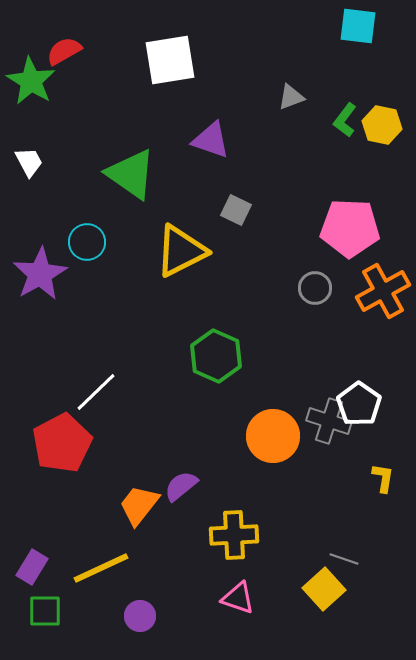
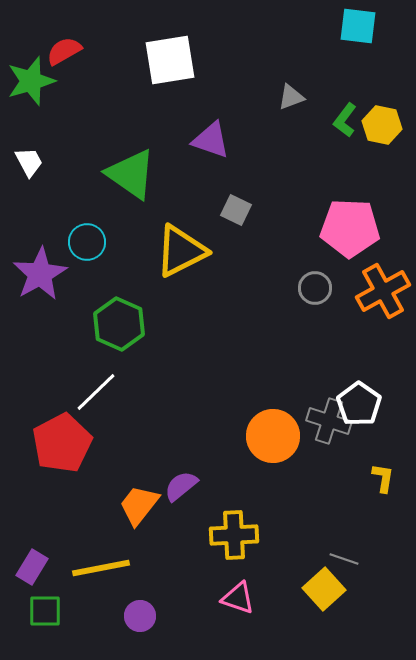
green star: rotated 24 degrees clockwise
green hexagon: moved 97 px left, 32 px up
yellow line: rotated 14 degrees clockwise
